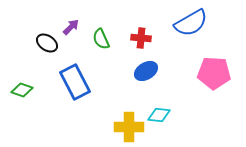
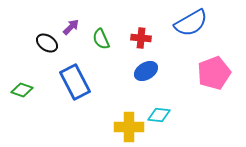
pink pentagon: rotated 24 degrees counterclockwise
